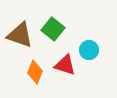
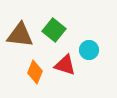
green square: moved 1 px right, 1 px down
brown triangle: rotated 12 degrees counterclockwise
